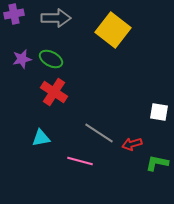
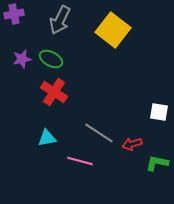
gray arrow: moved 4 px right, 2 px down; rotated 116 degrees clockwise
cyan triangle: moved 6 px right
